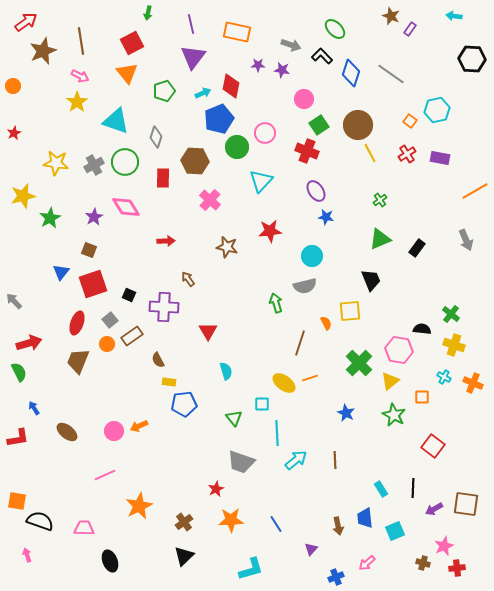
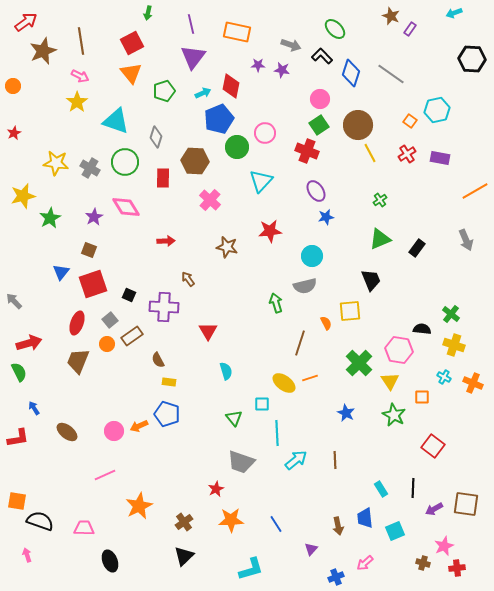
cyan arrow at (454, 16): moved 3 px up; rotated 28 degrees counterclockwise
orange triangle at (127, 73): moved 4 px right
pink circle at (304, 99): moved 16 px right
gray cross at (94, 165): moved 4 px left, 3 px down; rotated 30 degrees counterclockwise
blue star at (326, 217): rotated 21 degrees counterclockwise
yellow triangle at (390, 381): rotated 24 degrees counterclockwise
blue pentagon at (184, 404): moved 17 px left, 10 px down; rotated 25 degrees clockwise
pink arrow at (367, 563): moved 2 px left
